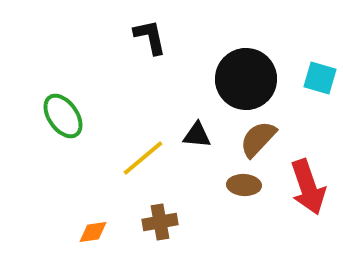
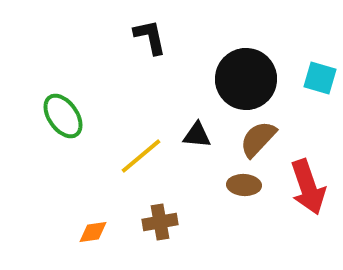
yellow line: moved 2 px left, 2 px up
